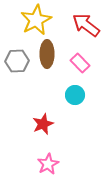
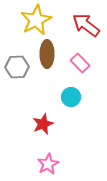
gray hexagon: moved 6 px down
cyan circle: moved 4 px left, 2 px down
